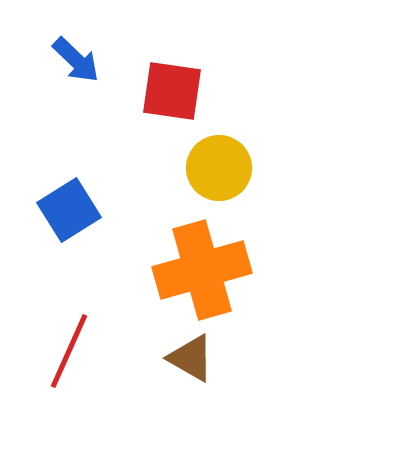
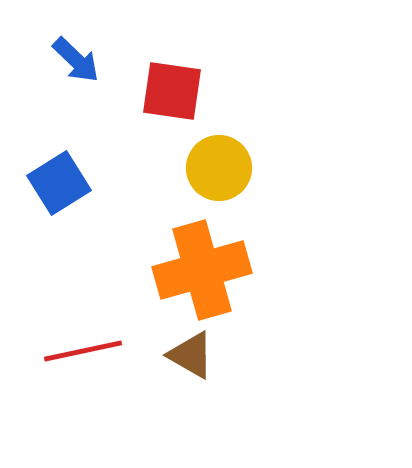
blue square: moved 10 px left, 27 px up
red line: moved 14 px right; rotated 54 degrees clockwise
brown triangle: moved 3 px up
